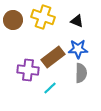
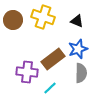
blue star: rotated 18 degrees counterclockwise
brown rectangle: moved 2 px down
purple cross: moved 1 px left, 2 px down
